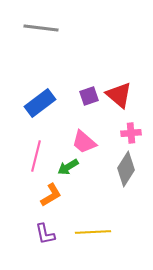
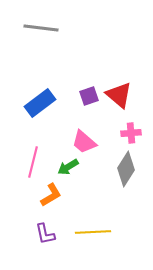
pink line: moved 3 px left, 6 px down
